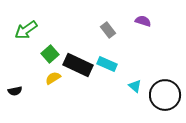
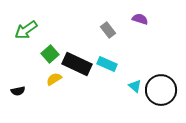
purple semicircle: moved 3 px left, 2 px up
black rectangle: moved 1 px left, 1 px up
yellow semicircle: moved 1 px right, 1 px down
black semicircle: moved 3 px right
black circle: moved 4 px left, 5 px up
